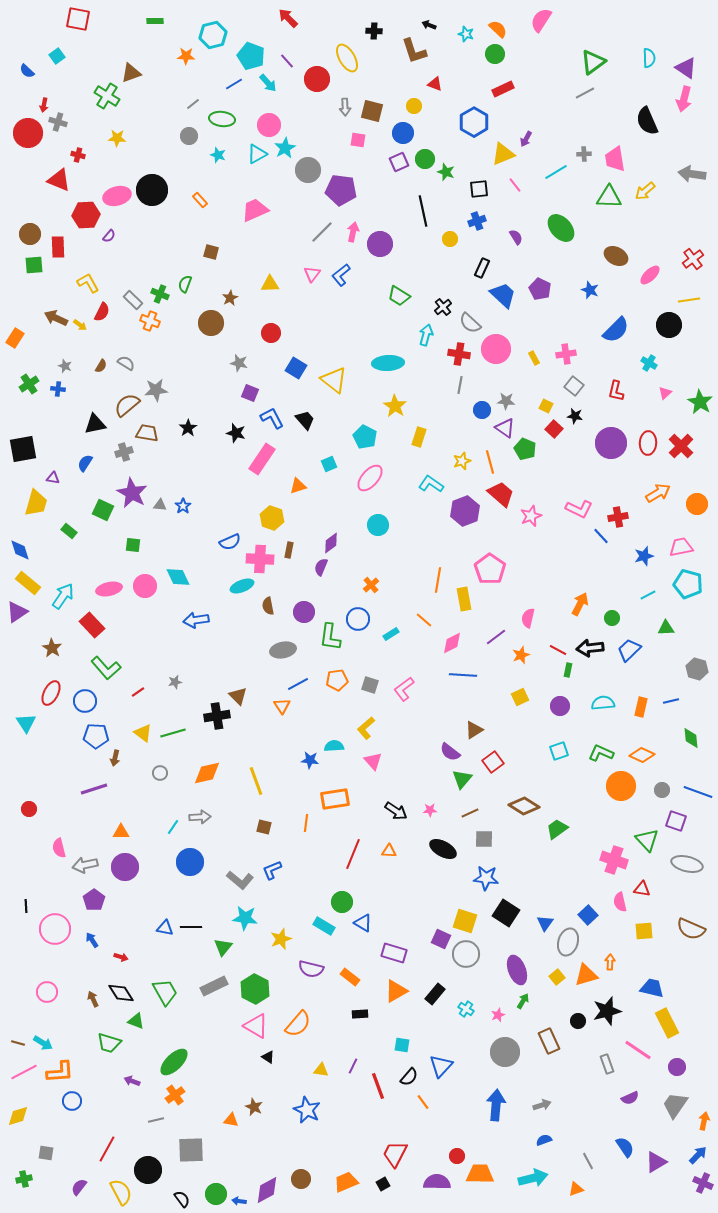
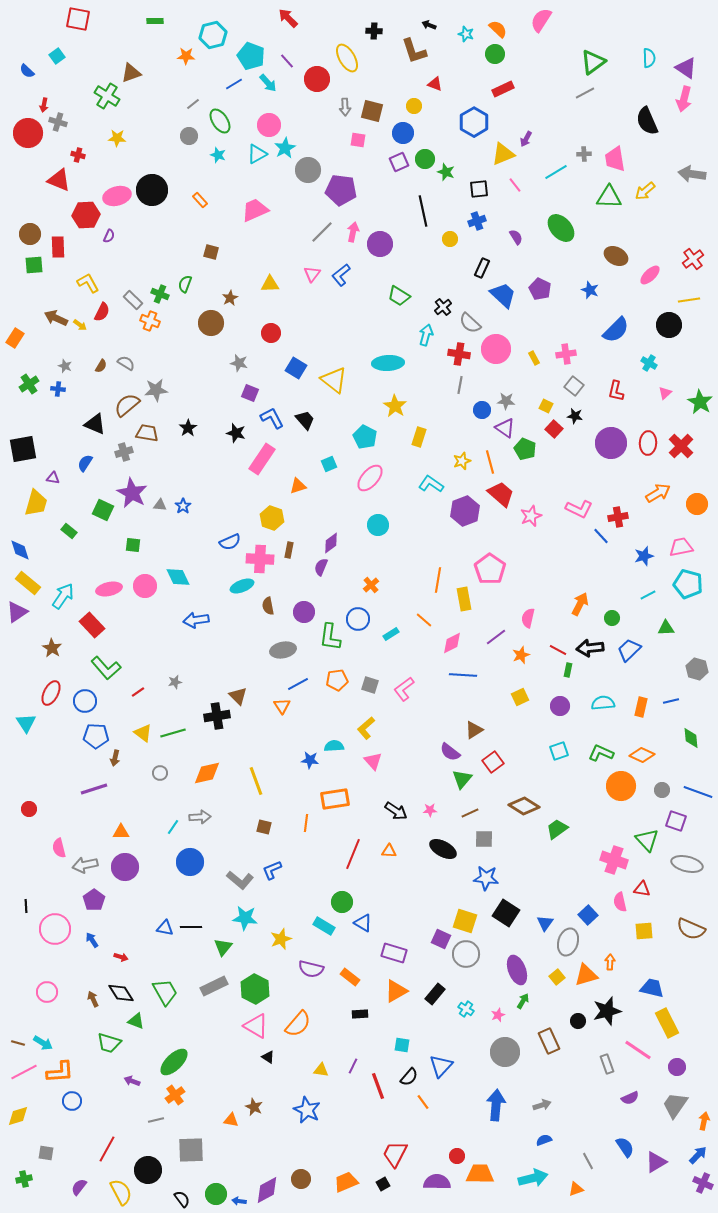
green ellipse at (222, 119): moved 2 px left, 2 px down; rotated 50 degrees clockwise
purple semicircle at (109, 236): rotated 16 degrees counterclockwise
black triangle at (95, 424): rotated 35 degrees clockwise
